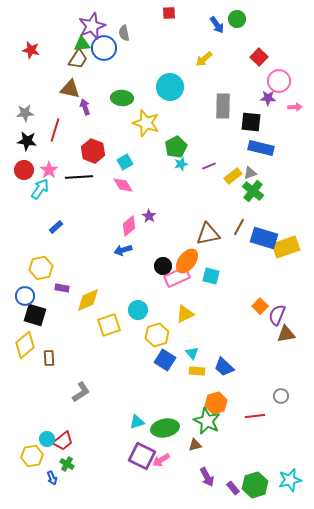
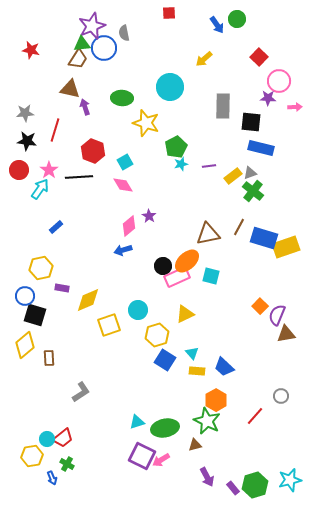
purple line at (209, 166): rotated 16 degrees clockwise
red circle at (24, 170): moved 5 px left
orange ellipse at (187, 261): rotated 10 degrees clockwise
orange hexagon at (216, 403): moved 3 px up; rotated 15 degrees counterclockwise
red line at (255, 416): rotated 42 degrees counterclockwise
red trapezoid at (63, 441): moved 3 px up
